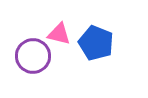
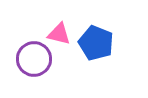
purple circle: moved 1 px right, 3 px down
